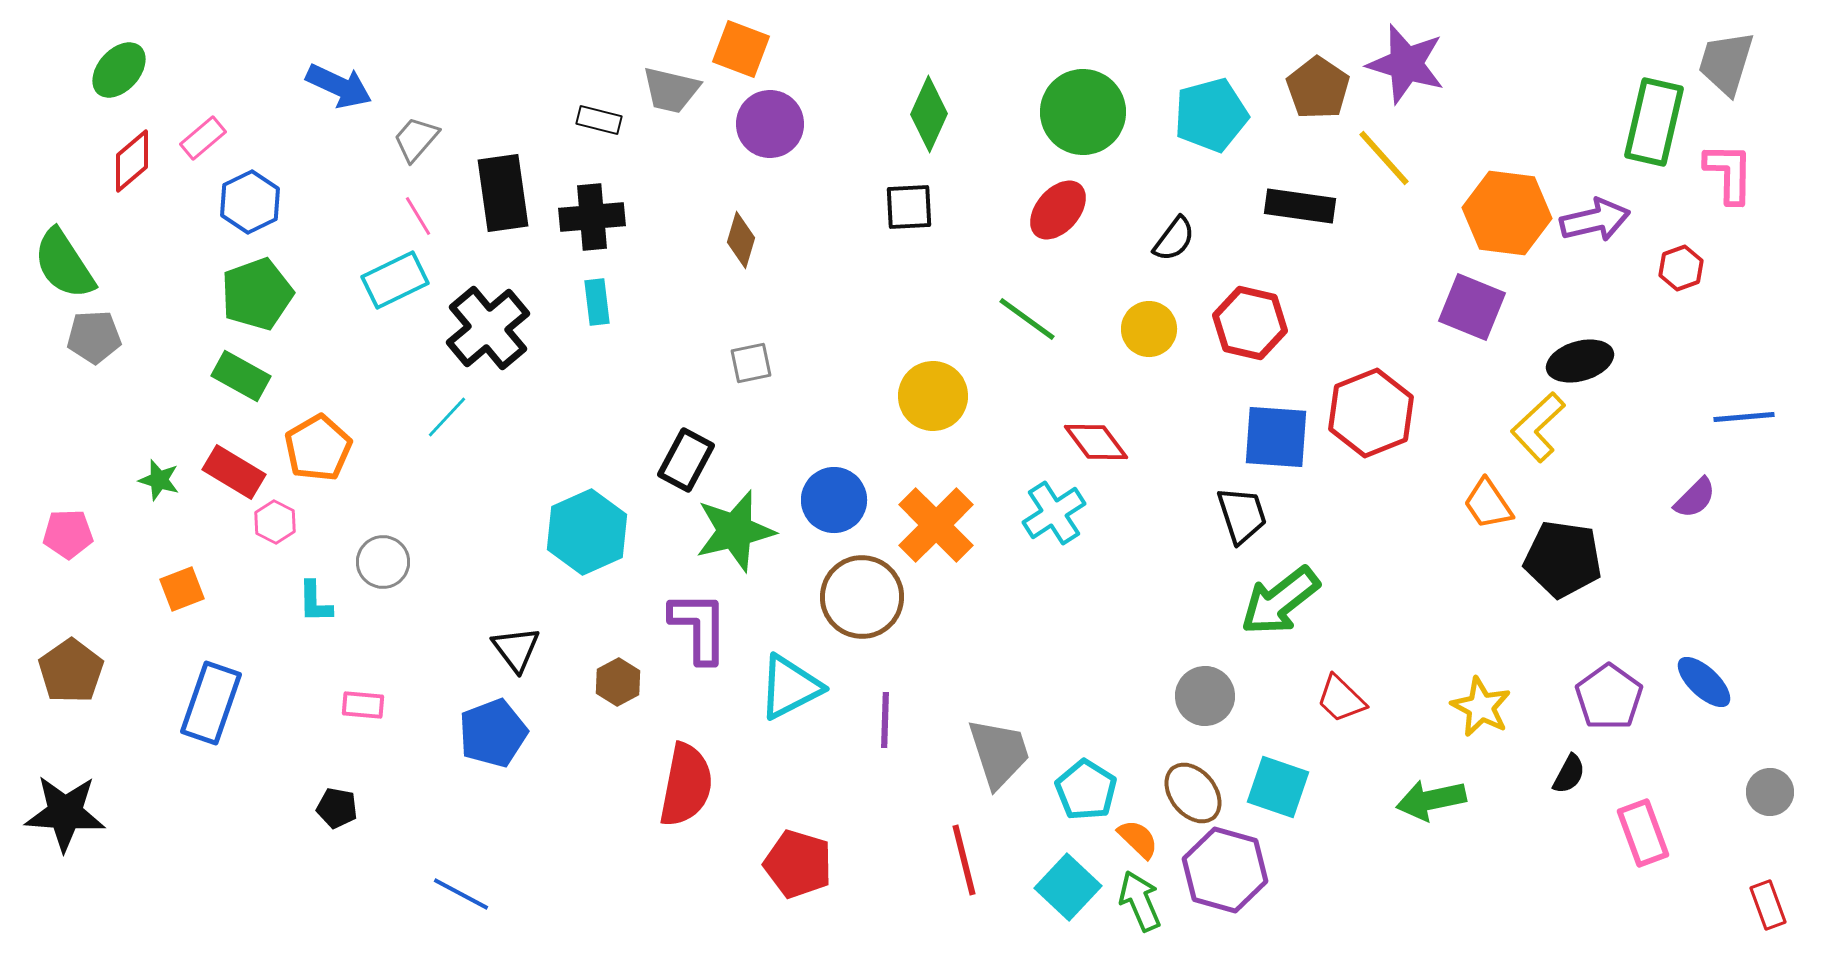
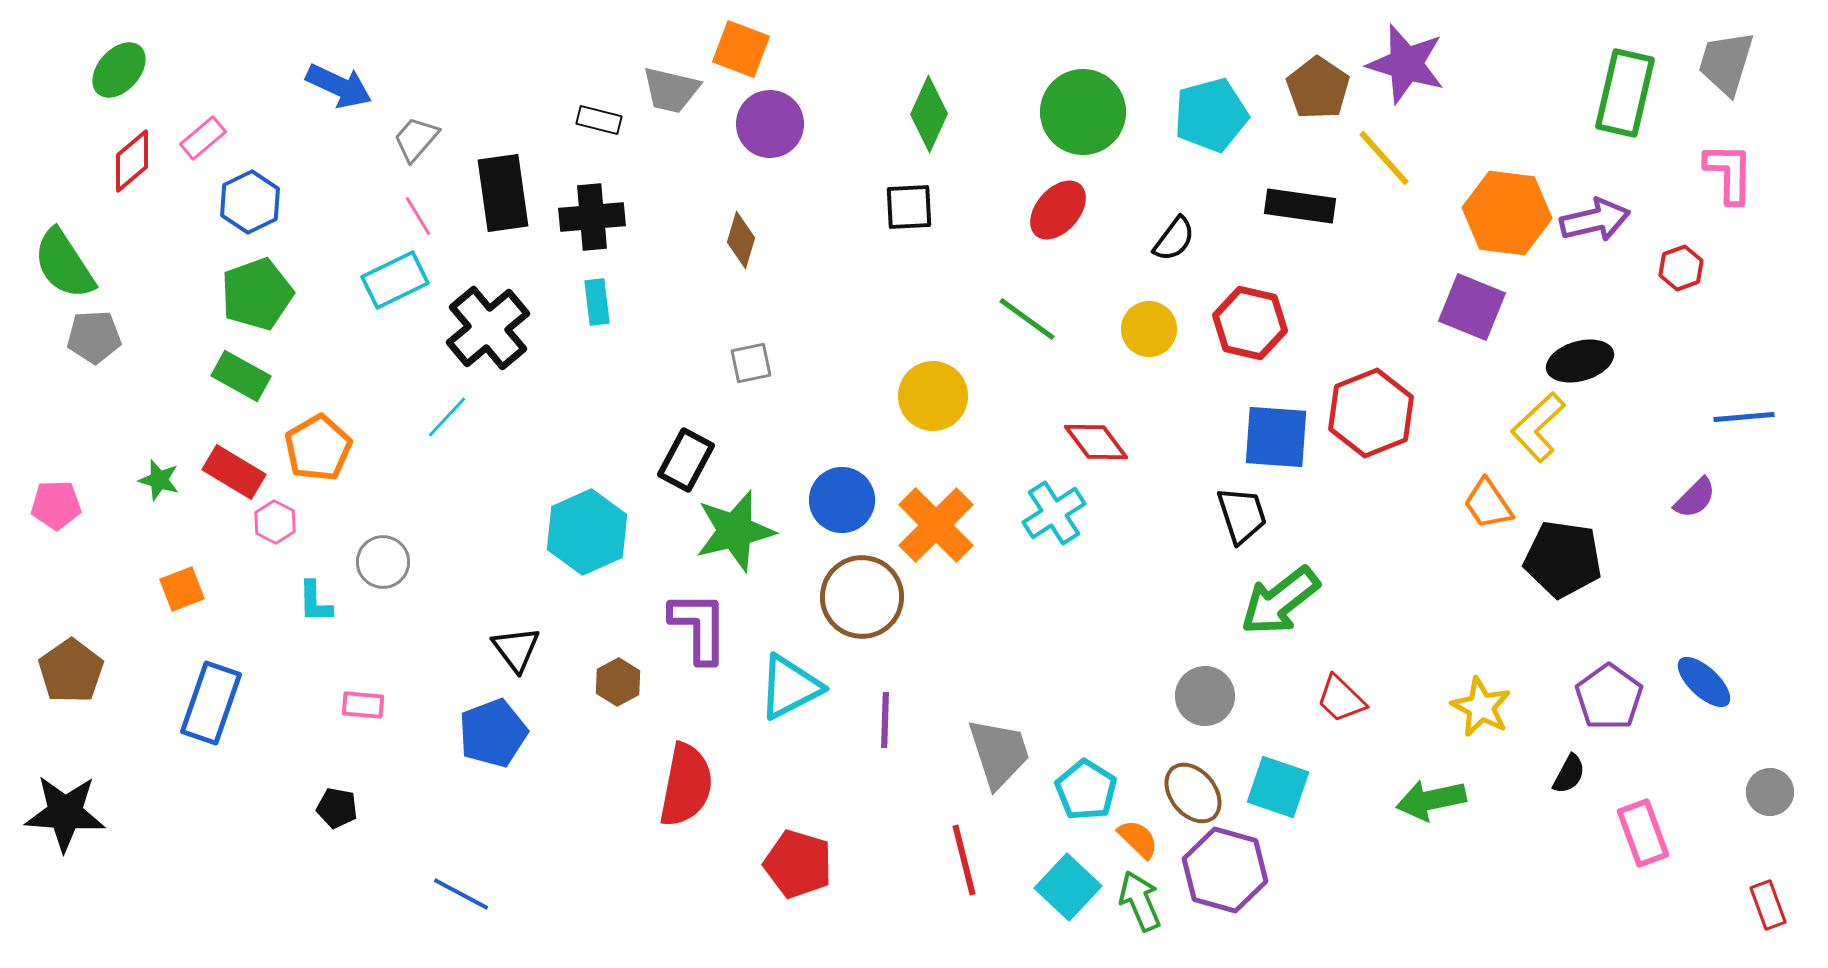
green rectangle at (1654, 122): moved 29 px left, 29 px up
blue circle at (834, 500): moved 8 px right
pink pentagon at (68, 534): moved 12 px left, 29 px up
